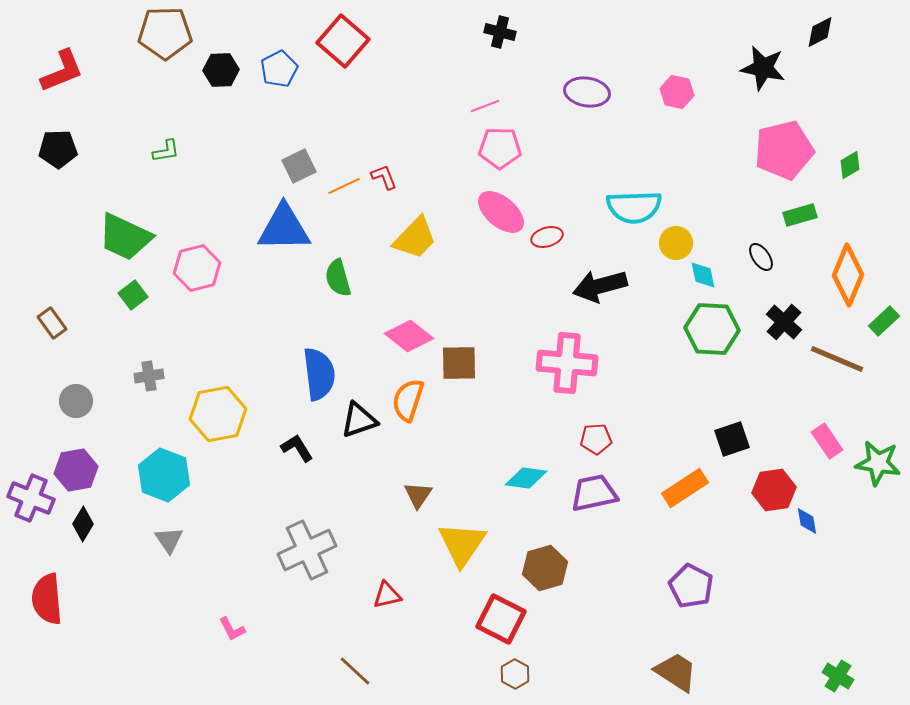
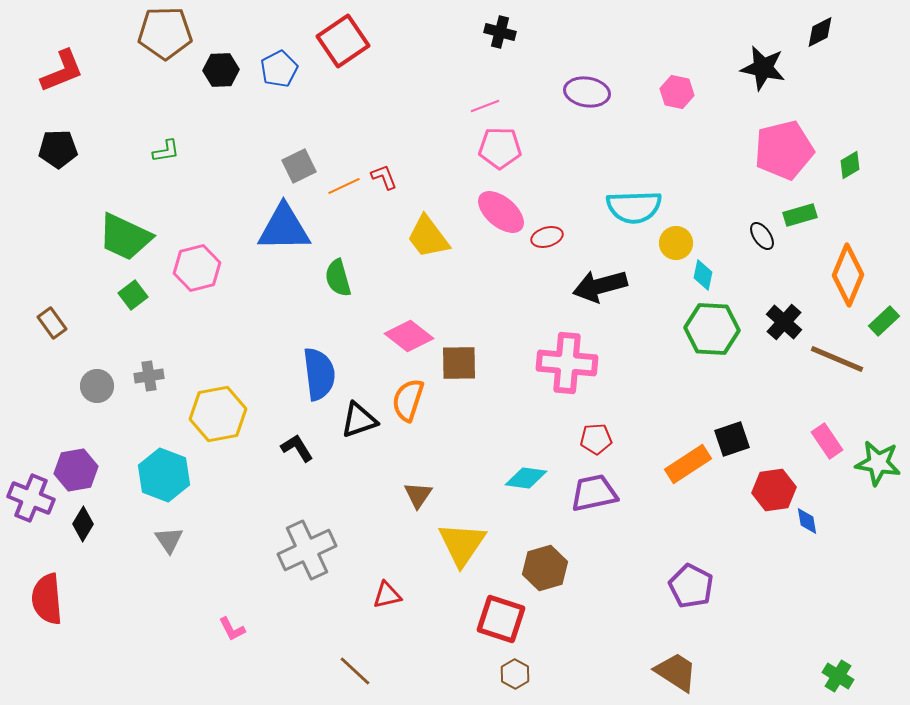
red square at (343, 41): rotated 15 degrees clockwise
yellow trapezoid at (415, 238): moved 13 px right, 1 px up; rotated 99 degrees clockwise
black ellipse at (761, 257): moved 1 px right, 21 px up
cyan diamond at (703, 275): rotated 24 degrees clockwise
gray circle at (76, 401): moved 21 px right, 15 px up
orange rectangle at (685, 488): moved 3 px right, 24 px up
red square at (501, 619): rotated 9 degrees counterclockwise
